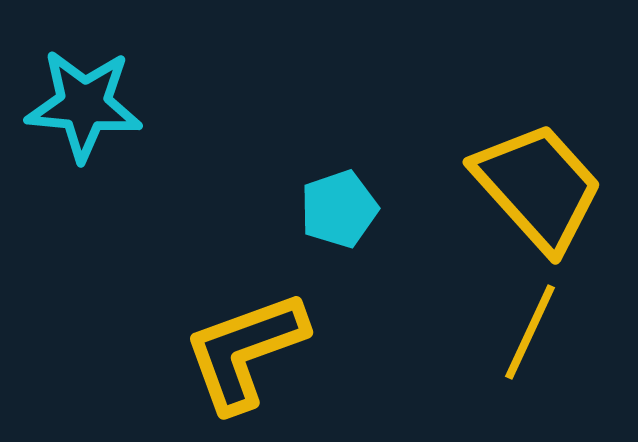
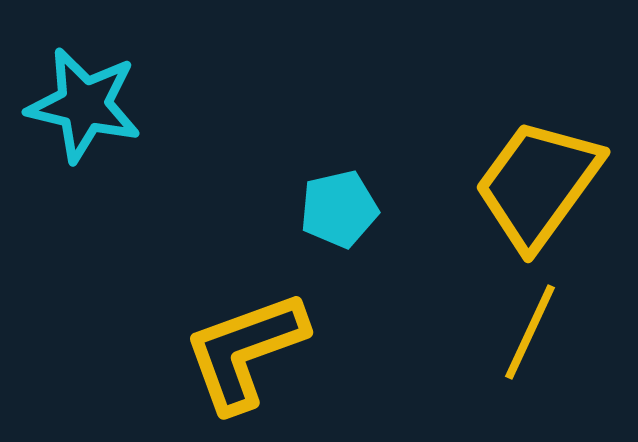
cyan star: rotated 8 degrees clockwise
yellow trapezoid: moved 3 px up; rotated 102 degrees counterclockwise
cyan pentagon: rotated 6 degrees clockwise
